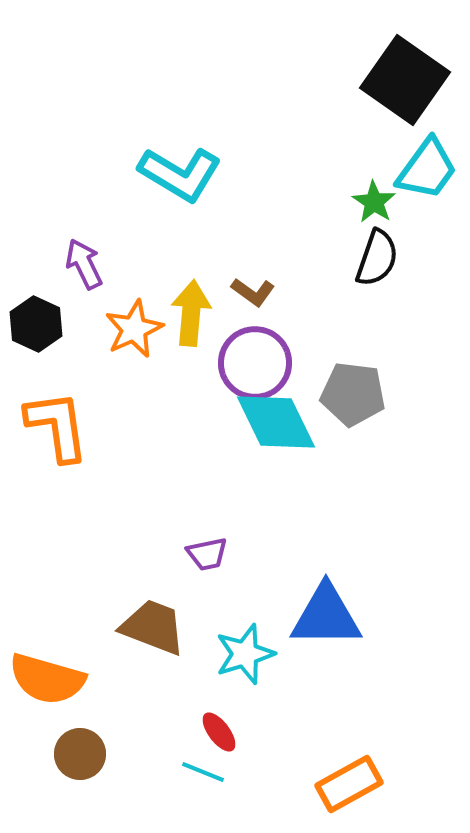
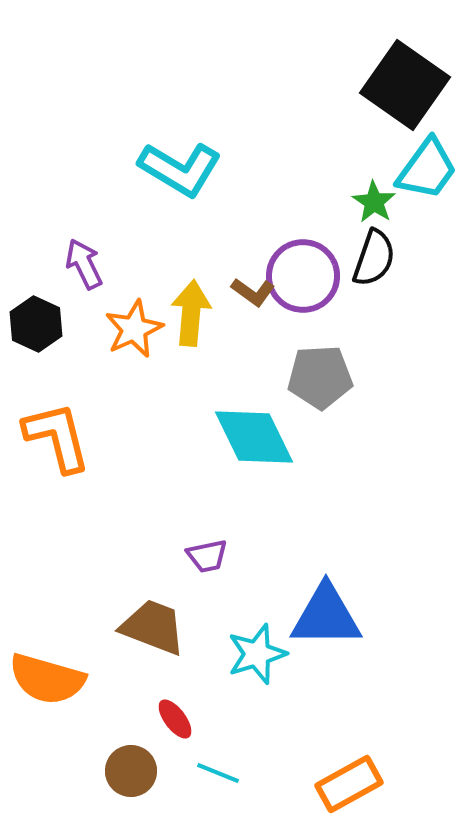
black square: moved 5 px down
cyan L-shape: moved 5 px up
black semicircle: moved 3 px left
purple circle: moved 48 px right, 87 px up
gray pentagon: moved 33 px left, 17 px up; rotated 10 degrees counterclockwise
cyan diamond: moved 22 px left, 15 px down
orange L-shape: moved 11 px down; rotated 6 degrees counterclockwise
purple trapezoid: moved 2 px down
cyan star: moved 12 px right
red ellipse: moved 44 px left, 13 px up
brown circle: moved 51 px right, 17 px down
cyan line: moved 15 px right, 1 px down
